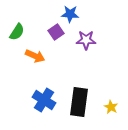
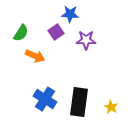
green semicircle: moved 4 px right, 1 px down
blue cross: moved 1 px right, 1 px up
